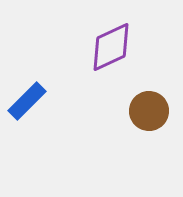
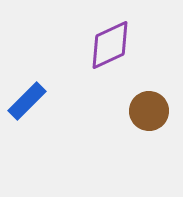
purple diamond: moved 1 px left, 2 px up
